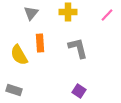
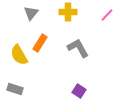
orange rectangle: rotated 36 degrees clockwise
gray L-shape: rotated 15 degrees counterclockwise
gray rectangle: moved 1 px right, 1 px up
